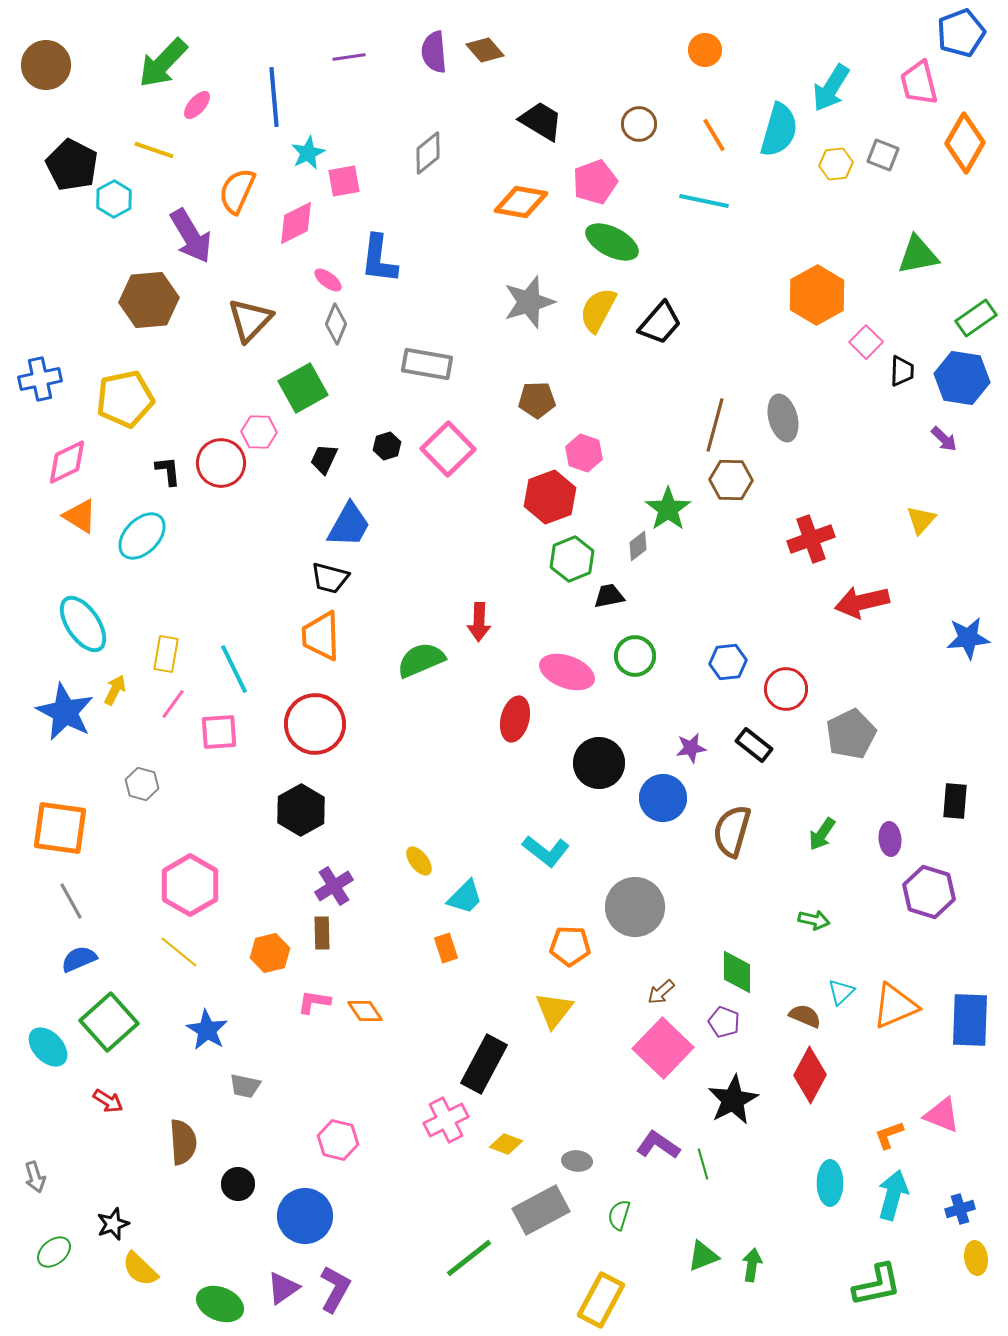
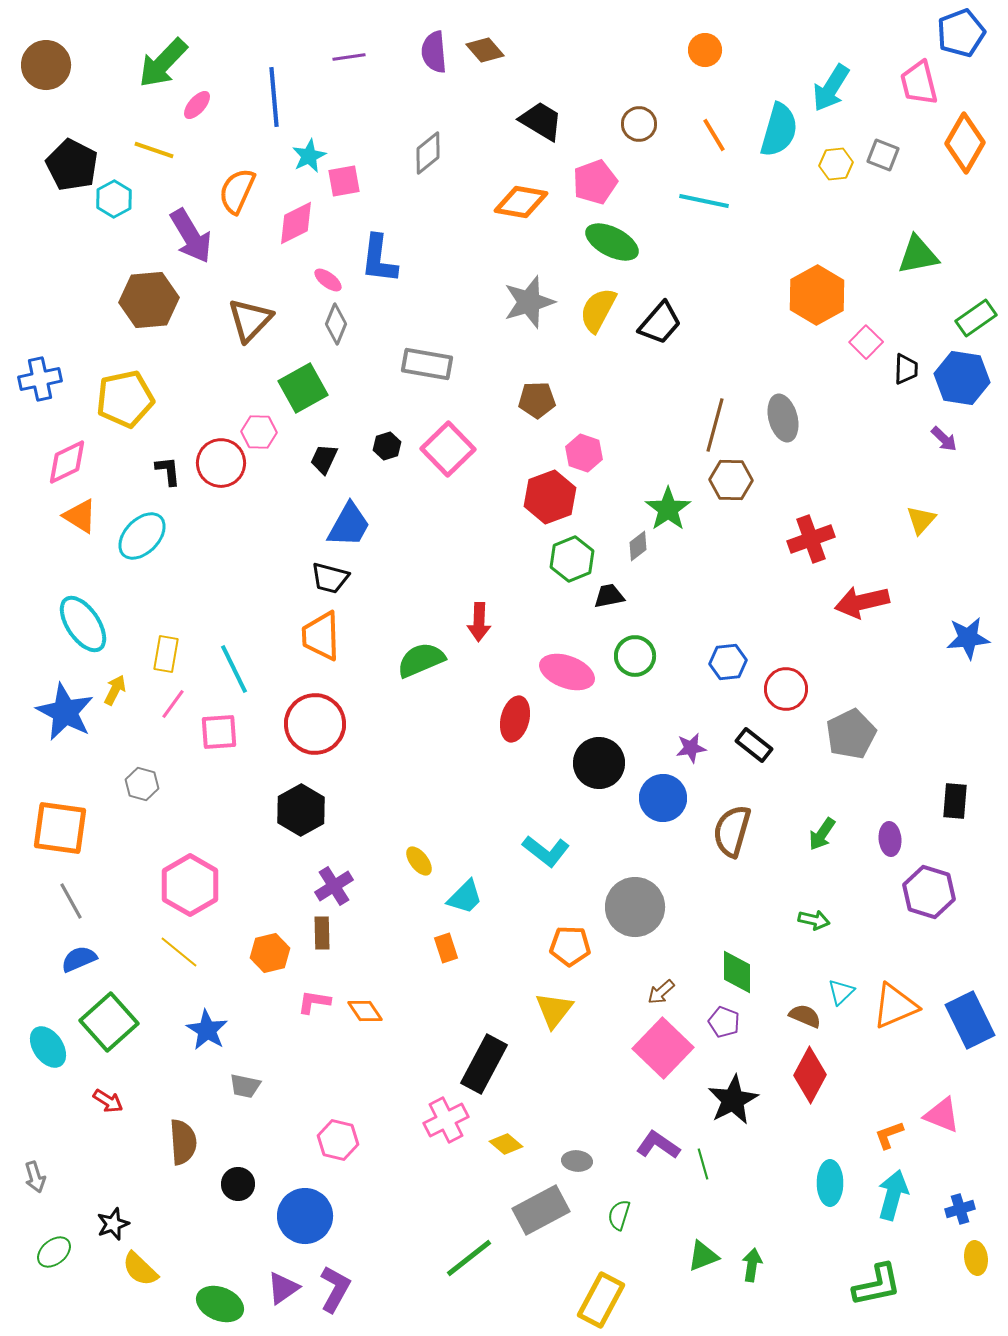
cyan star at (308, 153): moved 1 px right, 3 px down
black trapezoid at (902, 371): moved 4 px right, 2 px up
blue rectangle at (970, 1020): rotated 28 degrees counterclockwise
cyan ellipse at (48, 1047): rotated 9 degrees clockwise
yellow diamond at (506, 1144): rotated 20 degrees clockwise
